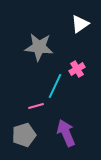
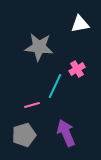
white triangle: rotated 24 degrees clockwise
pink line: moved 4 px left, 1 px up
